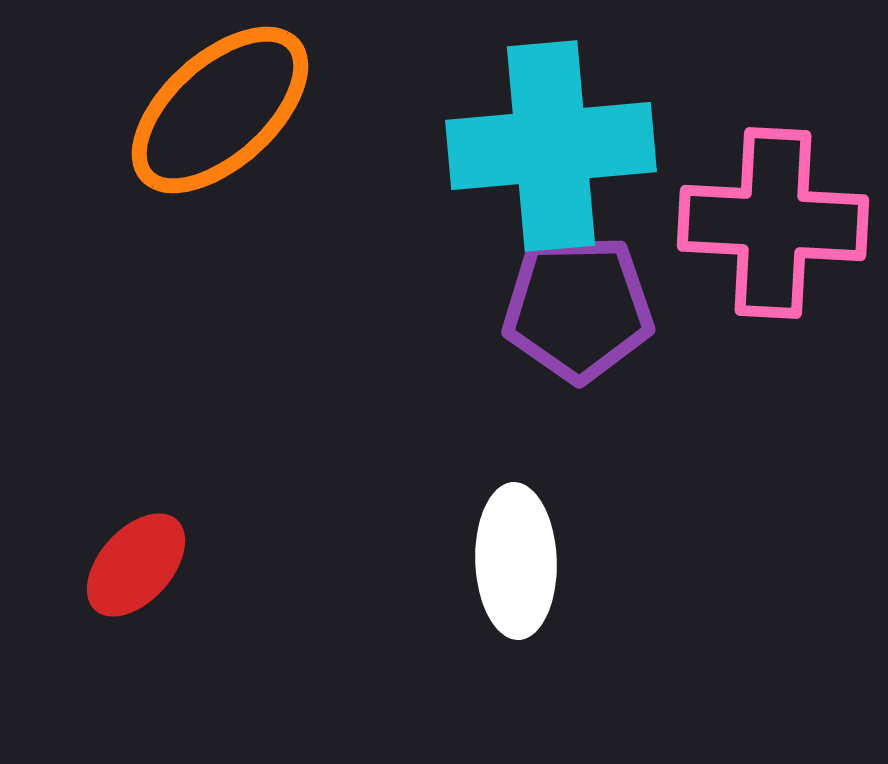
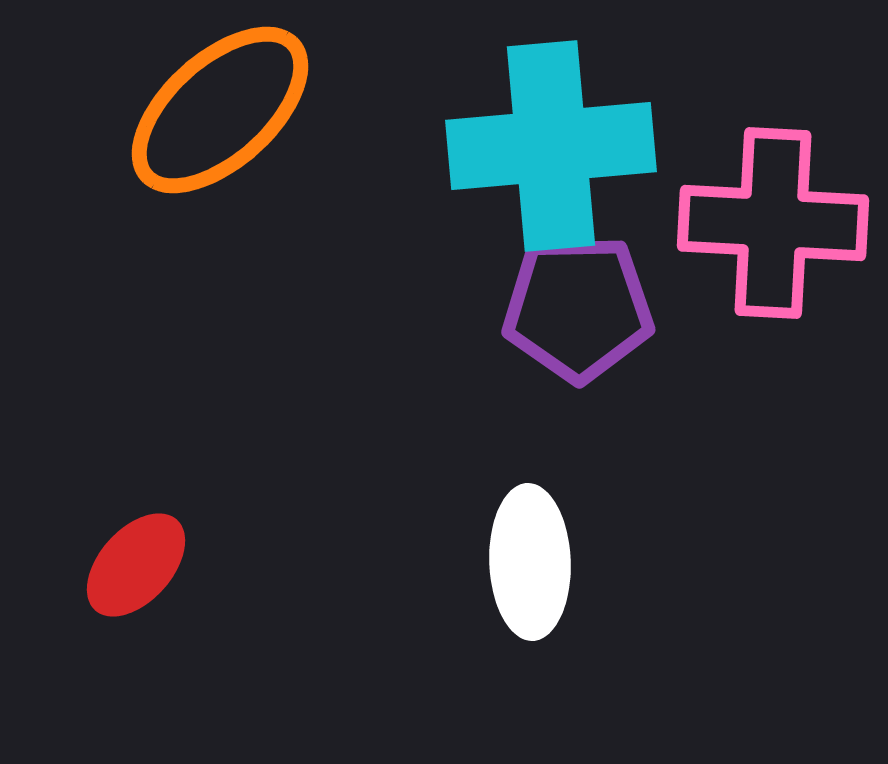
white ellipse: moved 14 px right, 1 px down
